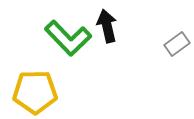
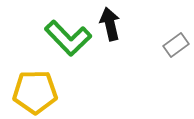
black arrow: moved 3 px right, 2 px up
gray rectangle: moved 1 px left, 1 px down
